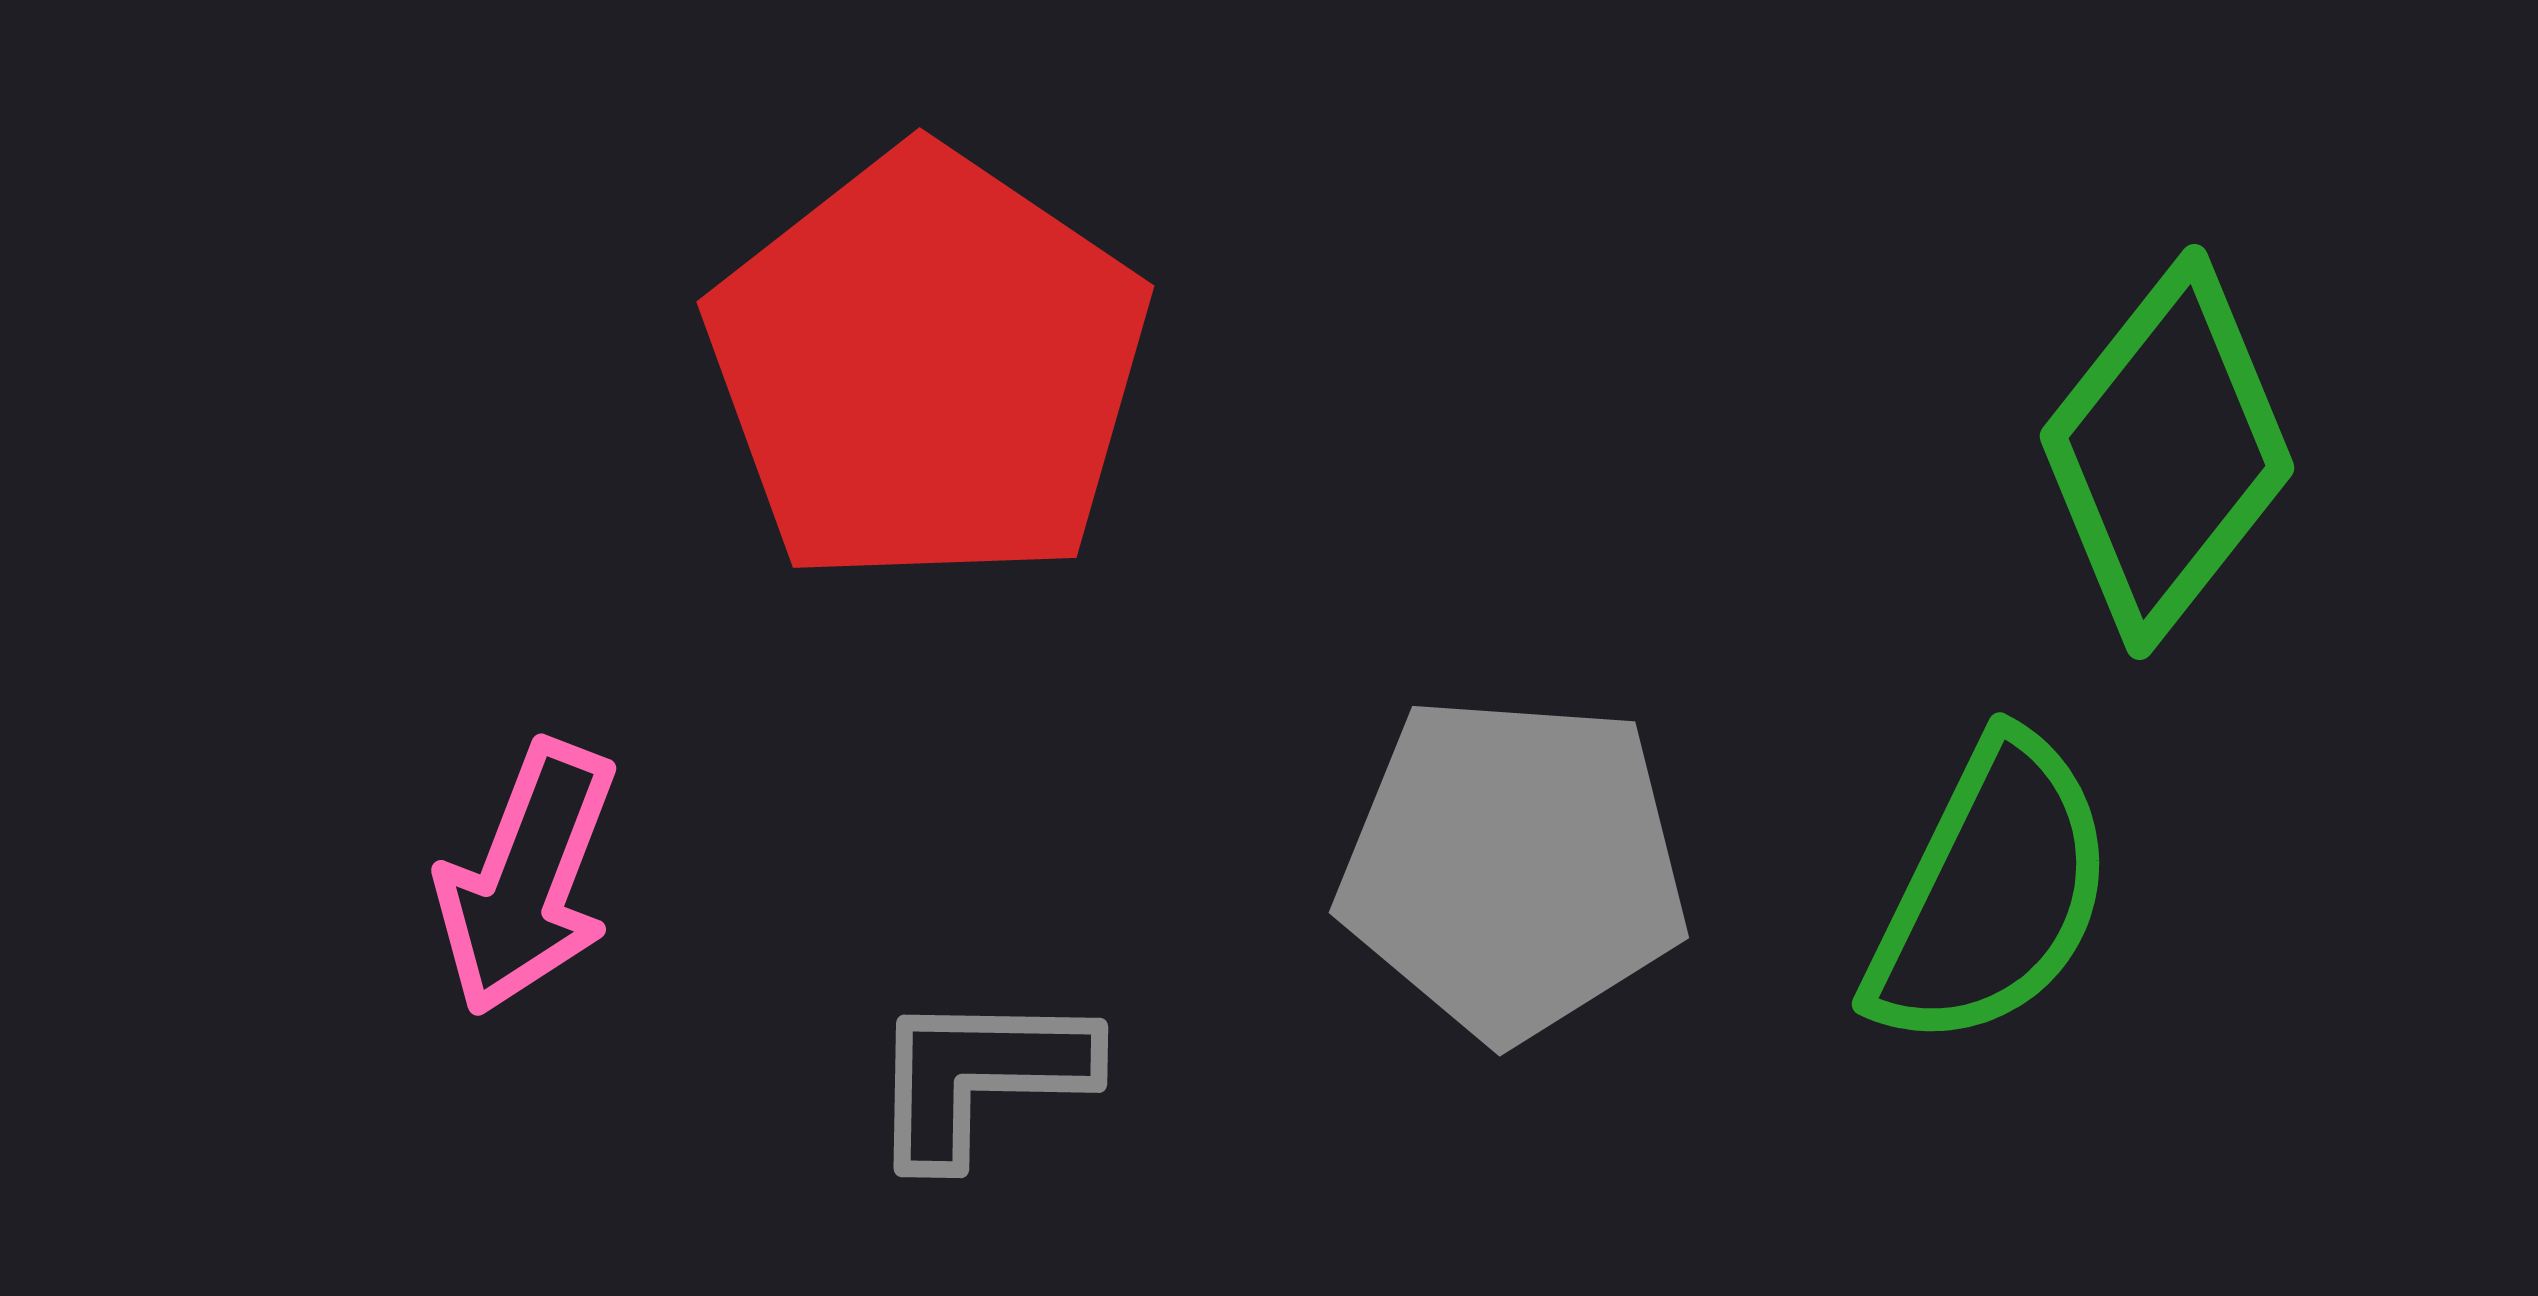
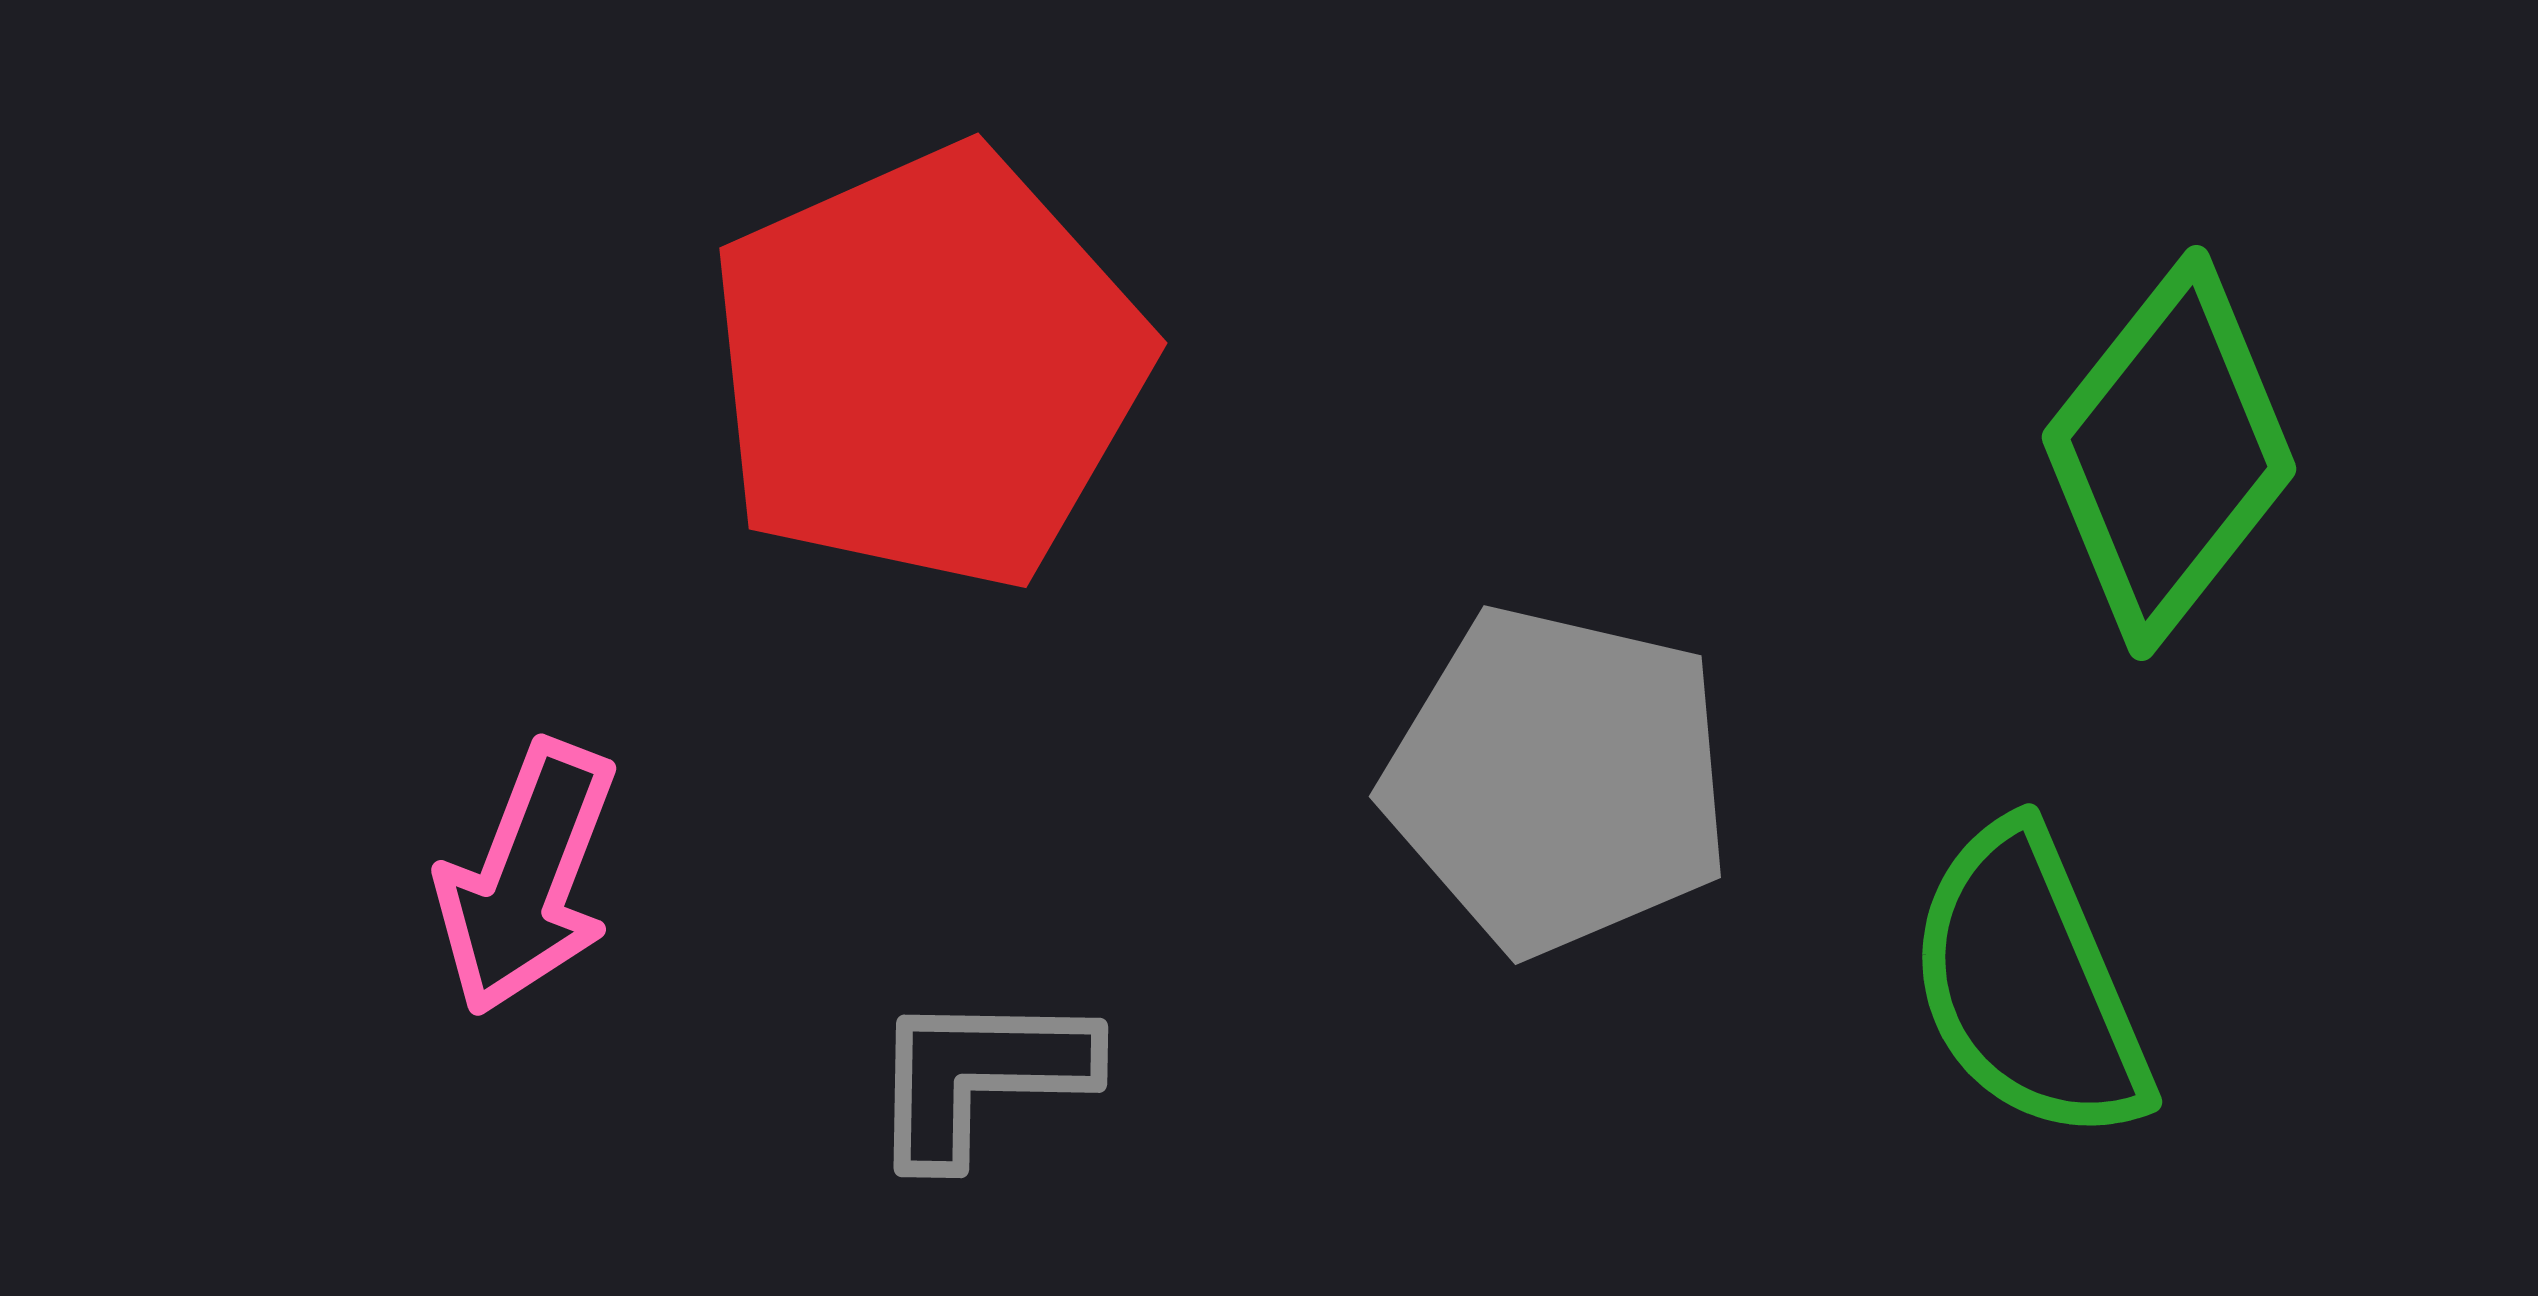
red pentagon: rotated 14 degrees clockwise
green diamond: moved 2 px right, 1 px down
gray pentagon: moved 45 px right, 87 px up; rotated 9 degrees clockwise
green semicircle: moved 38 px right, 91 px down; rotated 131 degrees clockwise
